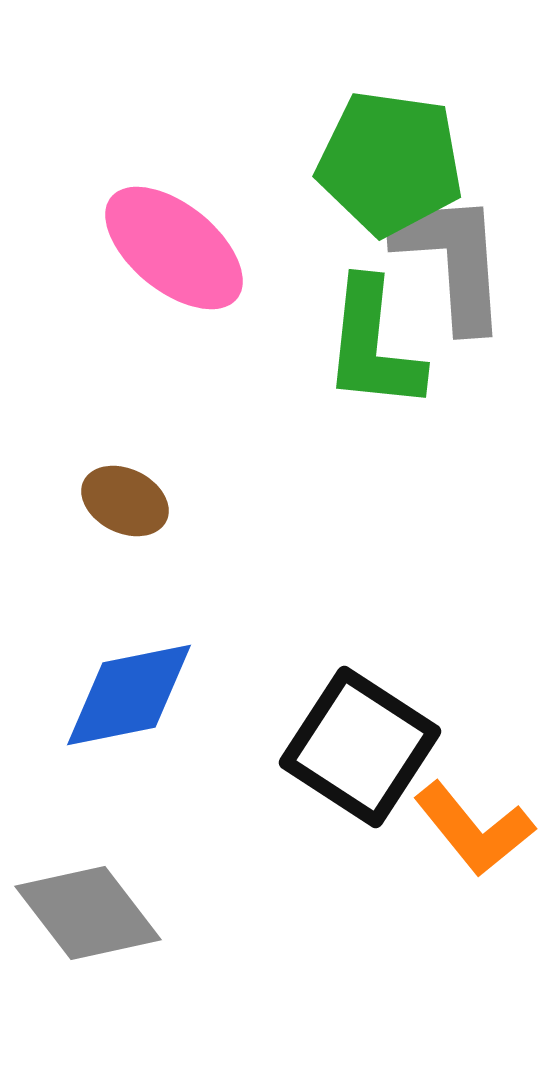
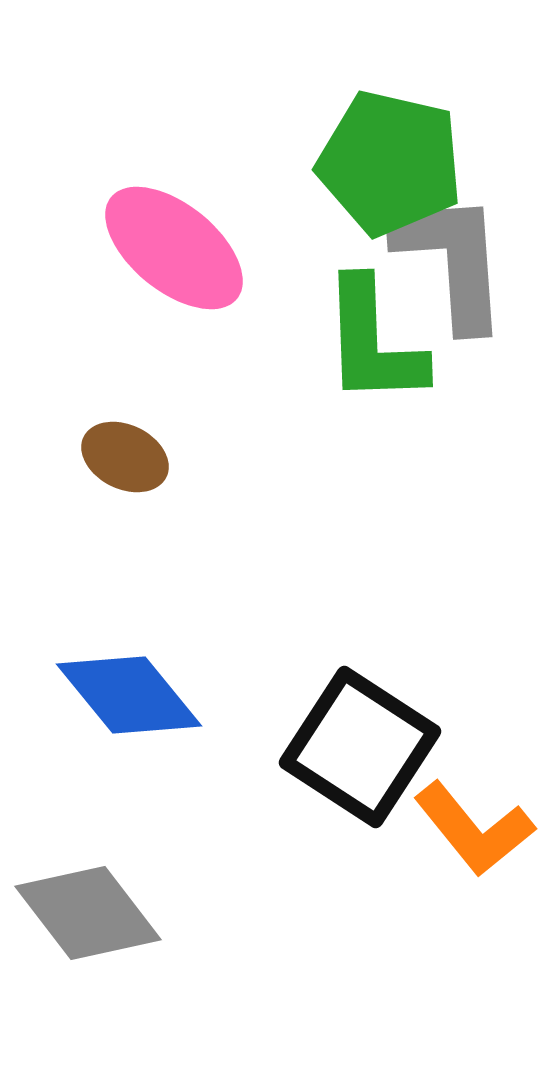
green pentagon: rotated 5 degrees clockwise
green L-shape: moved 3 px up; rotated 8 degrees counterclockwise
brown ellipse: moved 44 px up
blue diamond: rotated 62 degrees clockwise
